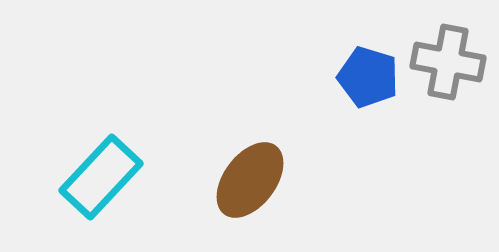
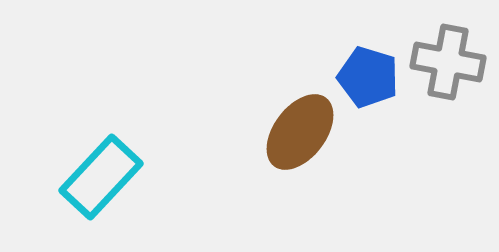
brown ellipse: moved 50 px right, 48 px up
